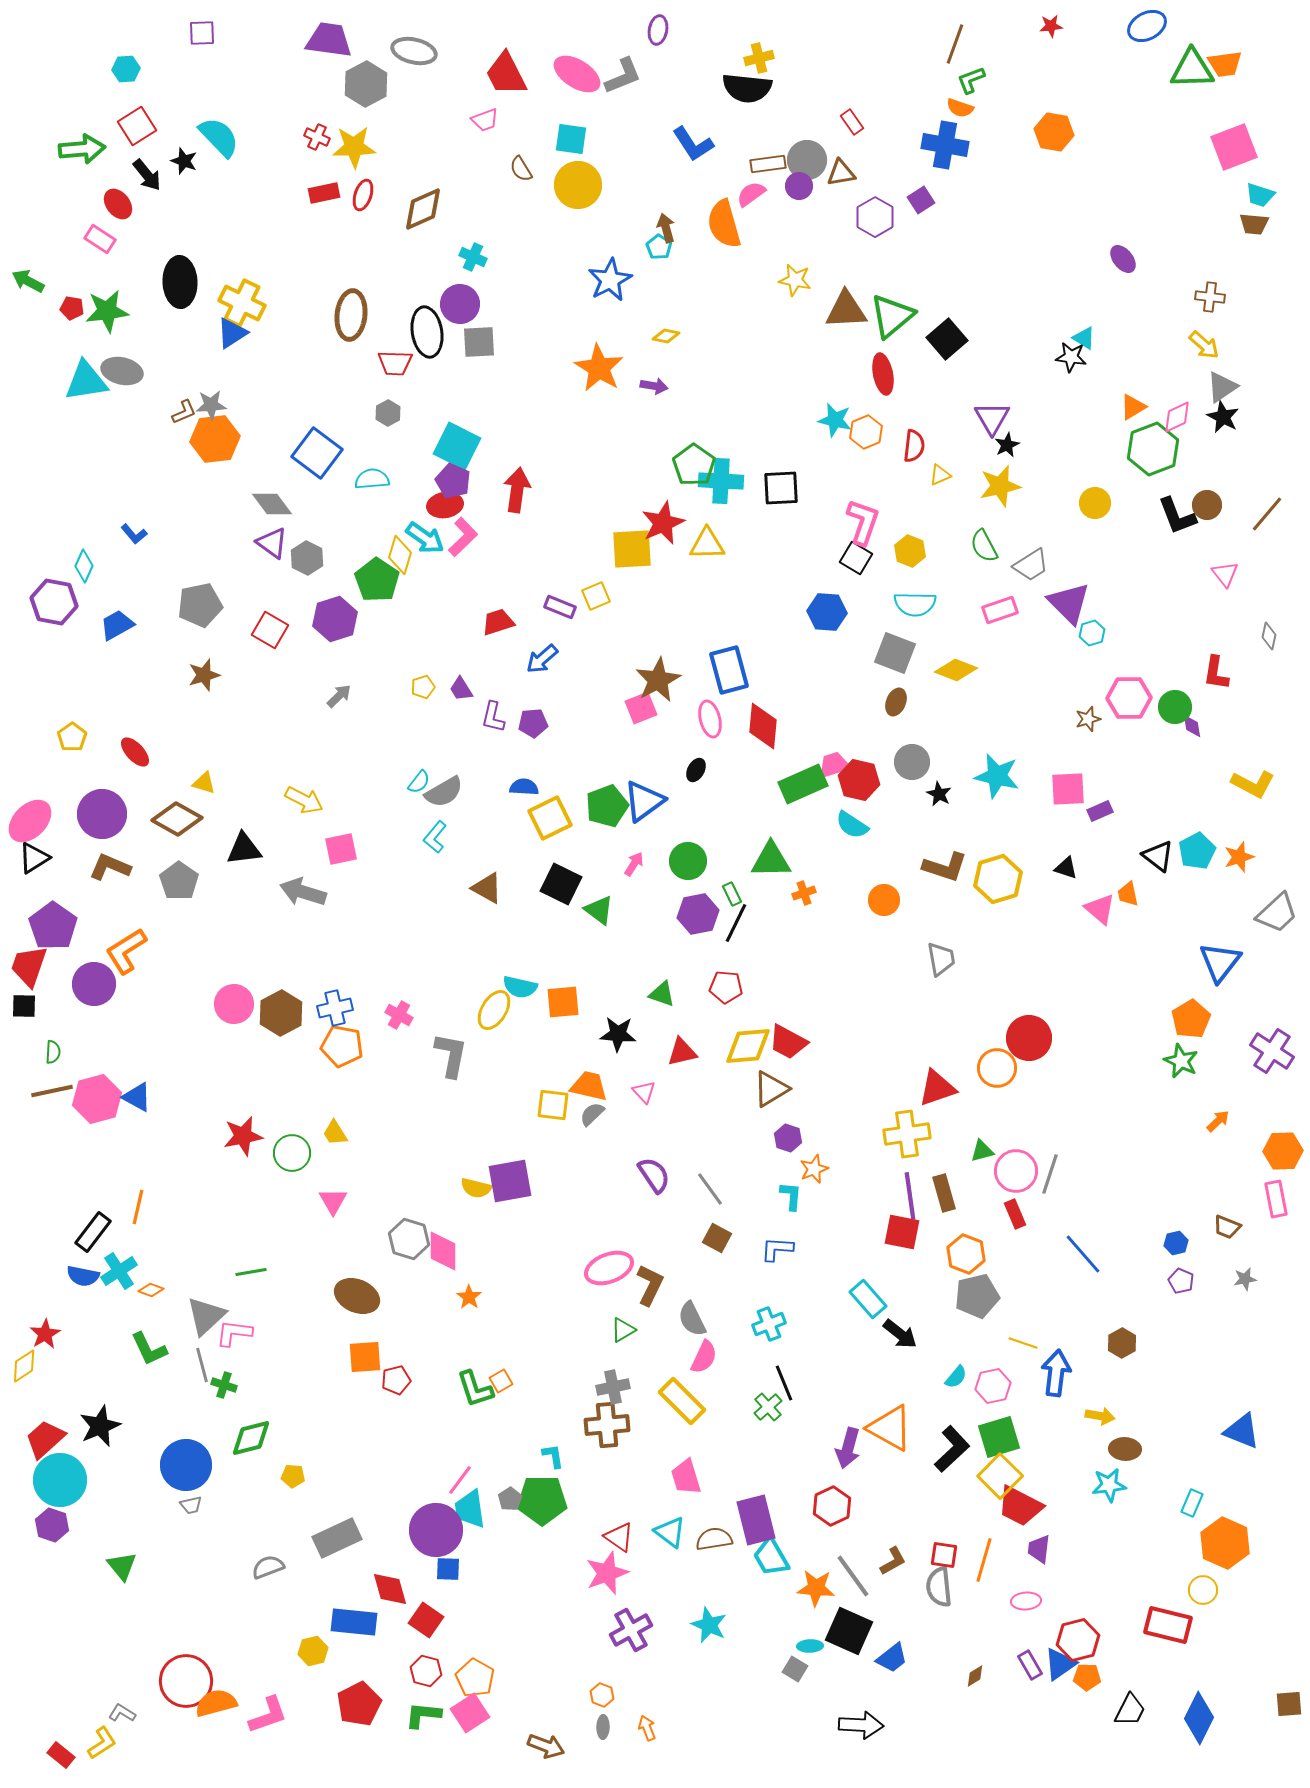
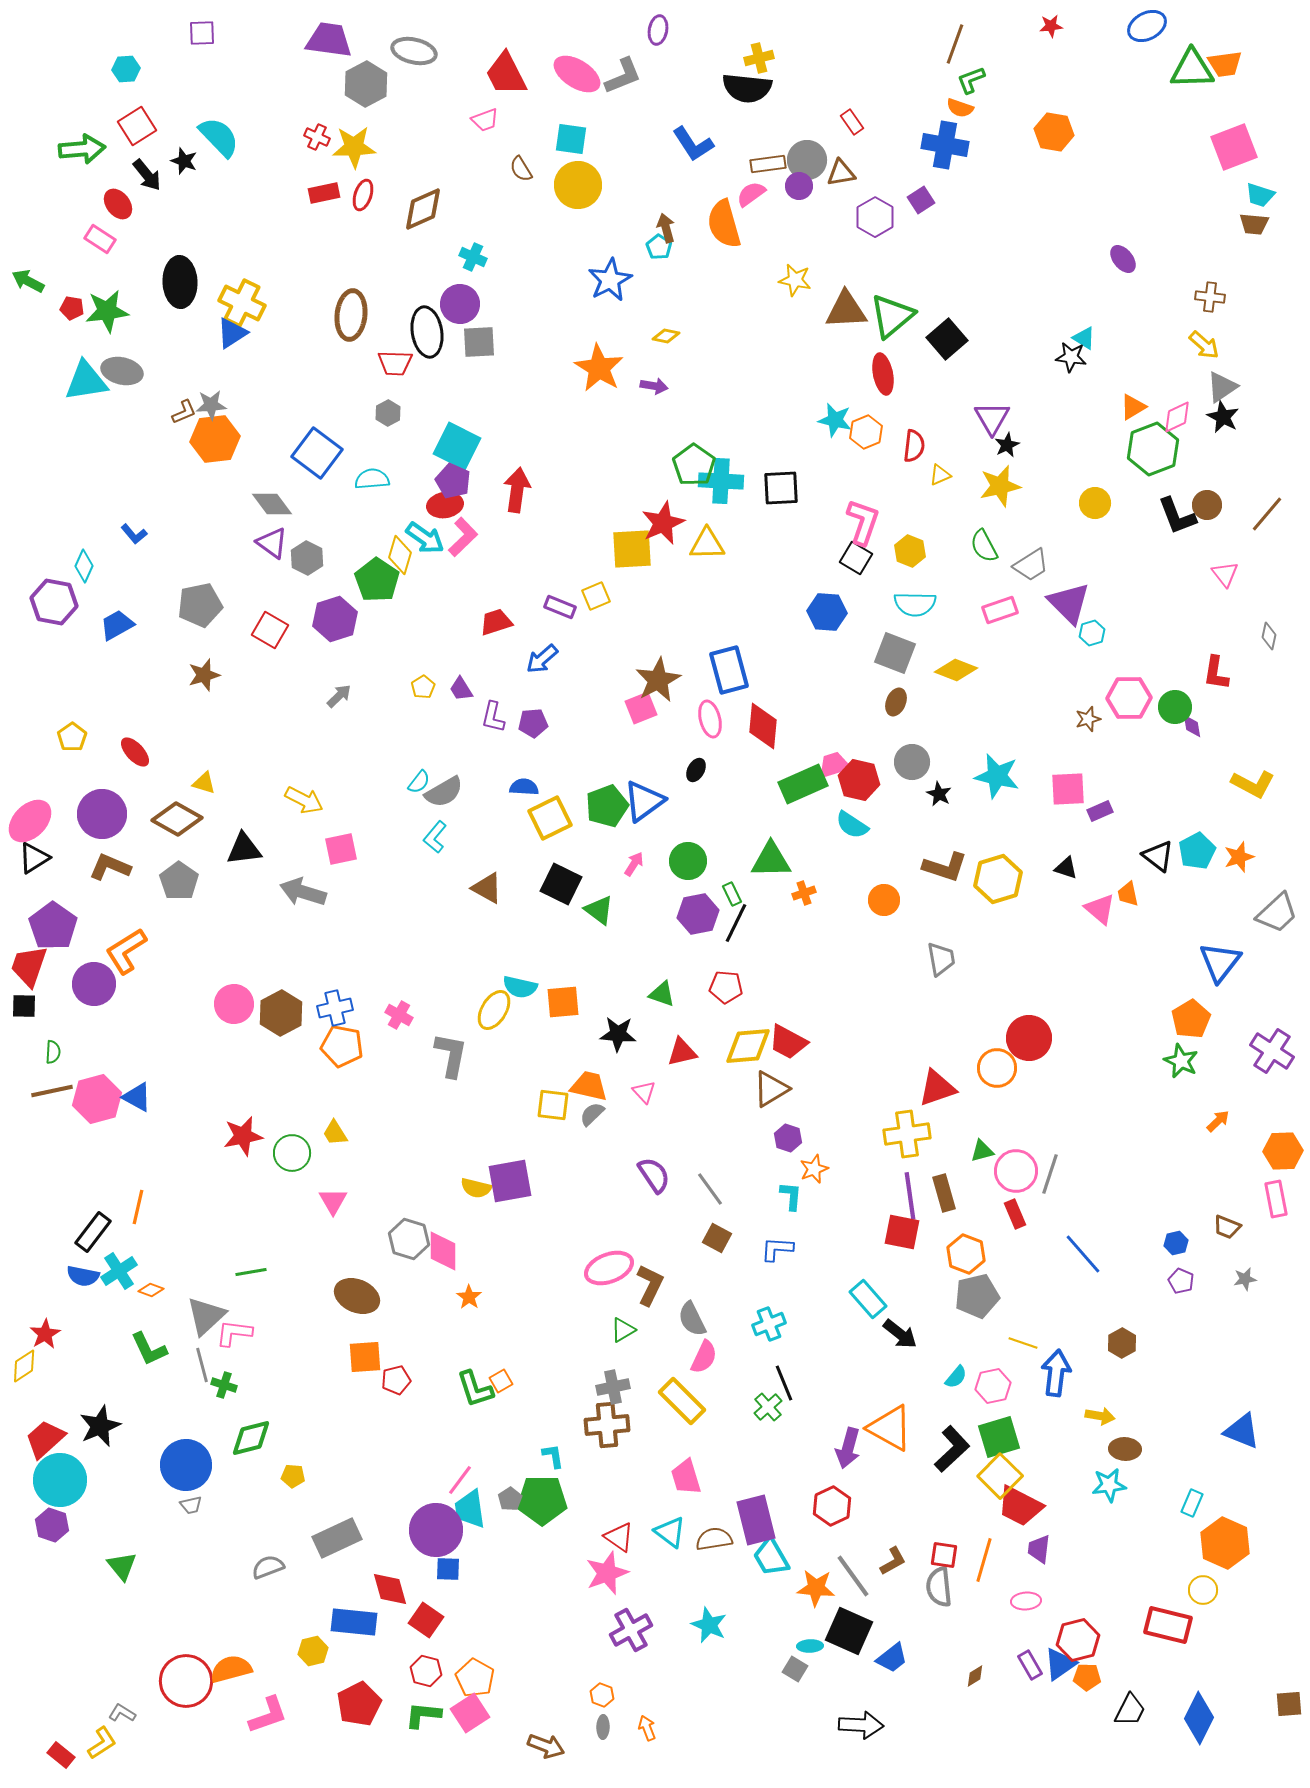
red trapezoid at (498, 622): moved 2 px left
yellow pentagon at (423, 687): rotated 15 degrees counterclockwise
orange semicircle at (216, 1703): moved 15 px right, 34 px up
